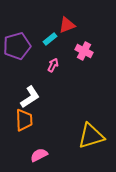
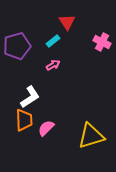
red triangle: moved 3 px up; rotated 42 degrees counterclockwise
cyan rectangle: moved 3 px right, 2 px down
pink cross: moved 18 px right, 9 px up
pink arrow: rotated 32 degrees clockwise
pink semicircle: moved 7 px right, 27 px up; rotated 18 degrees counterclockwise
